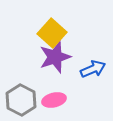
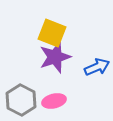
yellow square: rotated 20 degrees counterclockwise
blue arrow: moved 4 px right, 2 px up
pink ellipse: moved 1 px down
